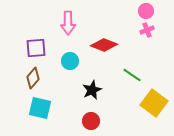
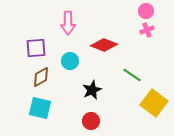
brown diamond: moved 8 px right, 1 px up; rotated 20 degrees clockwise
